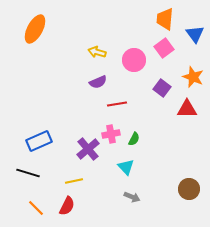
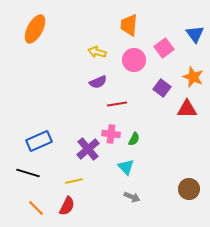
orange trapezoid: moved 36 px left, 6 px down
pink cross: rotated 18 degrees clockwise
